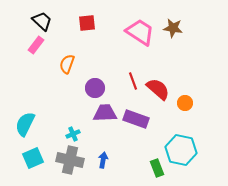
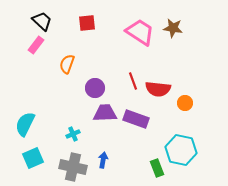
red semicircle: rotated 145 degrees clockwise
gray cross: moved 3 px right, 7 px down
